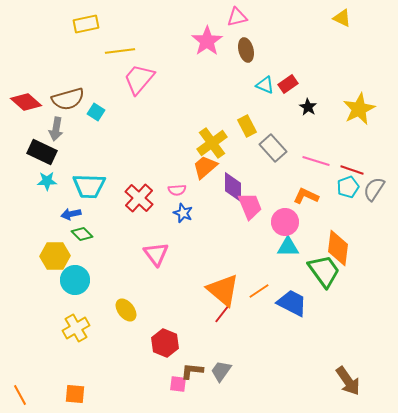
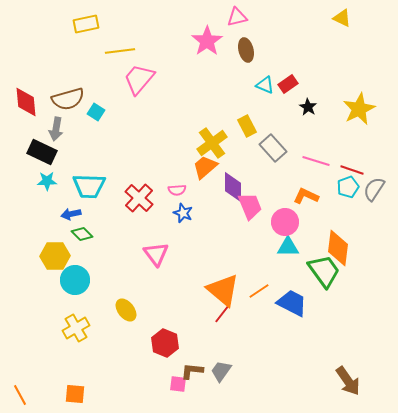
red diamond at (26, 102): rotated 44 degrees clockwise
